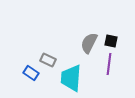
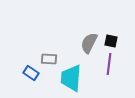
gray rectangle: moved 1 px right, 1 px up; rotated 21 degrees counterclockwise
